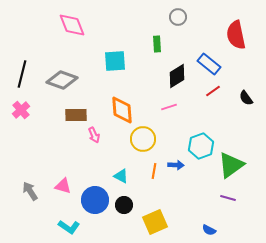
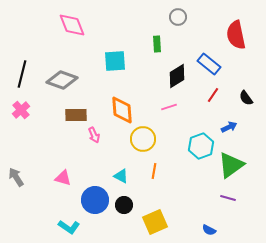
red line: moved 4 px down; rotated 21 degrees counterclockwise
blue arrow: moved 53 px right, 38 px up; rotated 28 degrees counterclockwise
pink triangle: moved 8 px up
gray arrow: moved 14 px left, 14 px up
